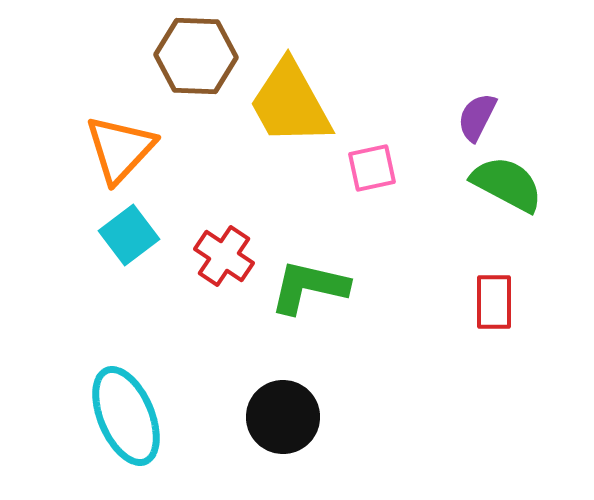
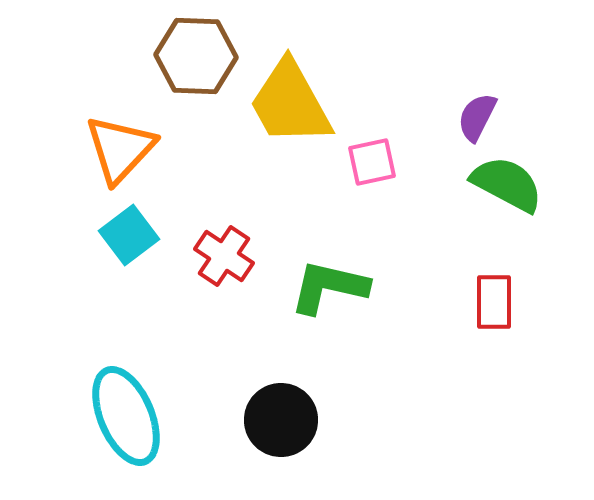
pink square: moved 6 px up
green L-shape: moved 20 px right
black circle: moved 2 px left, 3 px down
